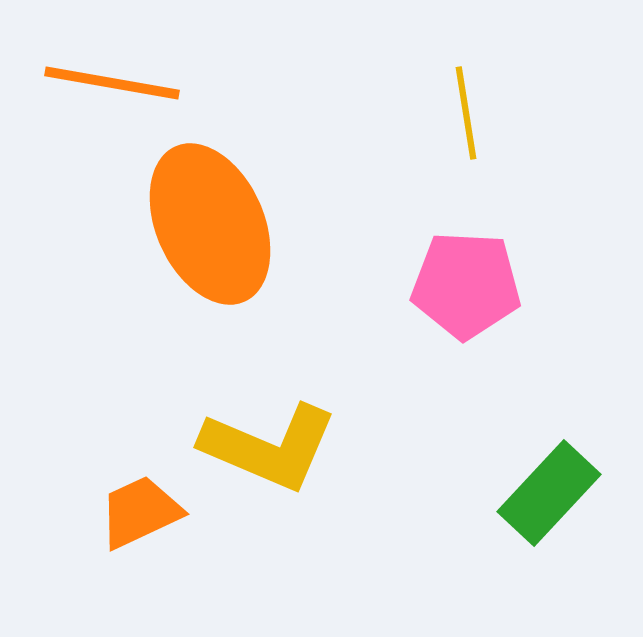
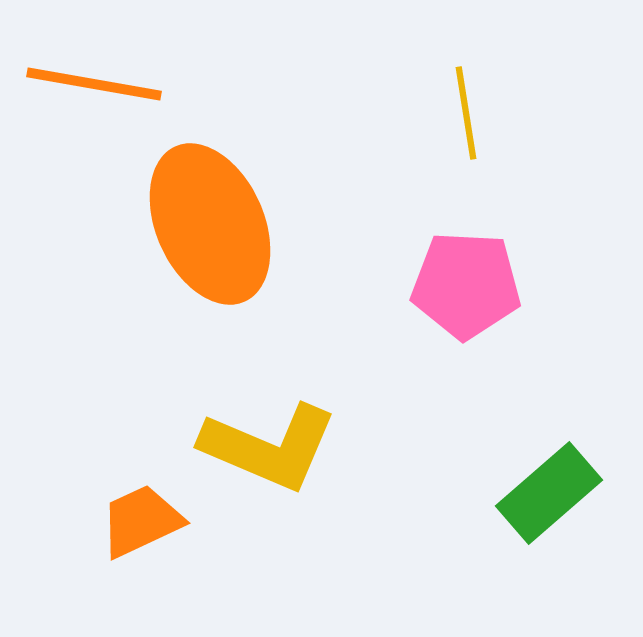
orange line: moved 18 px left, 1 px down
green rectangle: rotated 6 degrees clockwise
orange trapezoid: moved 1 px right, 9 px down
